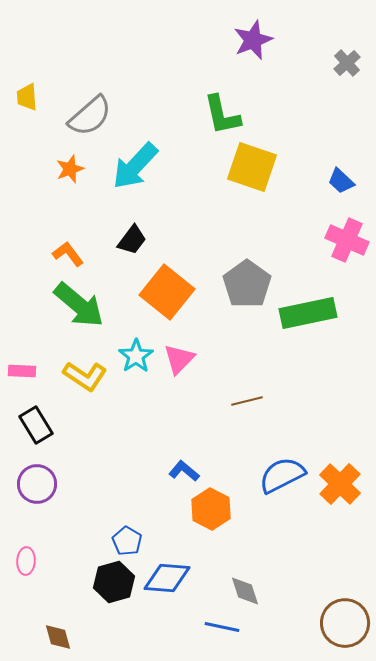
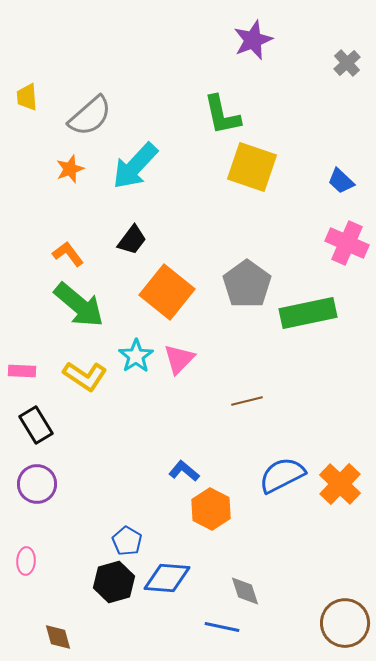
pink cross: moved 3 px down
